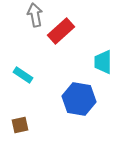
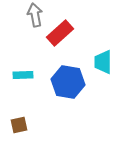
red rectangle: moved 1 px left, 2 px down
cyan rectangle: rotated 36 degrees counterclockwise
blue hexagon: moved 11 px left, 17 px up
brown square: moved 1 px left
